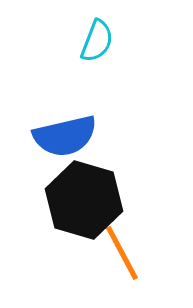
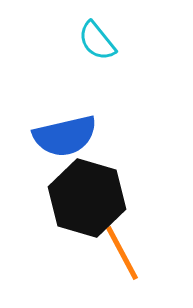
cyan semicircle: rotated 120 degrees clockwise
black hexagon: moved 3 px right, 2 px up
